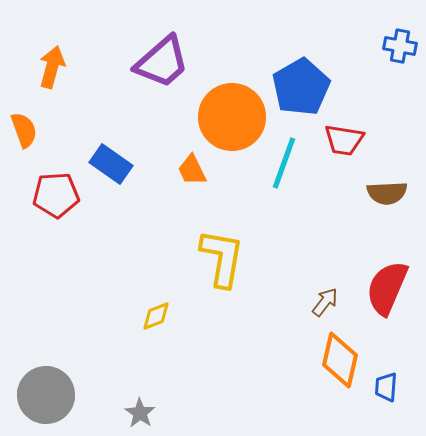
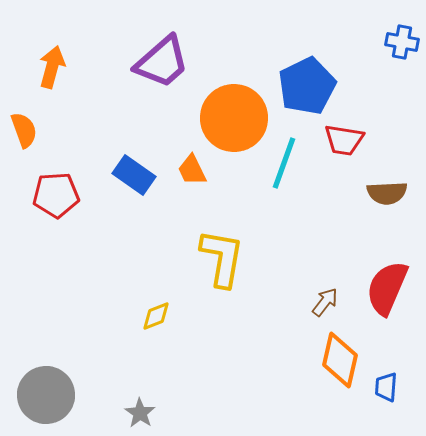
blue cross: moved 2 px right, 4 px up
blue pentagon: moved 6 px right, 1 px up; rotated 4 degrees clockwise
orange circle: moved 2 px right, 1 px down
blue rectangle: moved 23 px right, 11 px down
